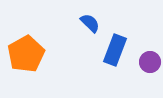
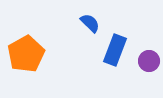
purple circle: moved 1 px left, 1 px up
